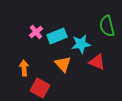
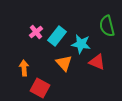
cyan rectangle: rotated 30 degrees counterclockwise
cyan star: rotated 18 degrees clockwise
orange triangle: moved 1 px right, 1 px up
